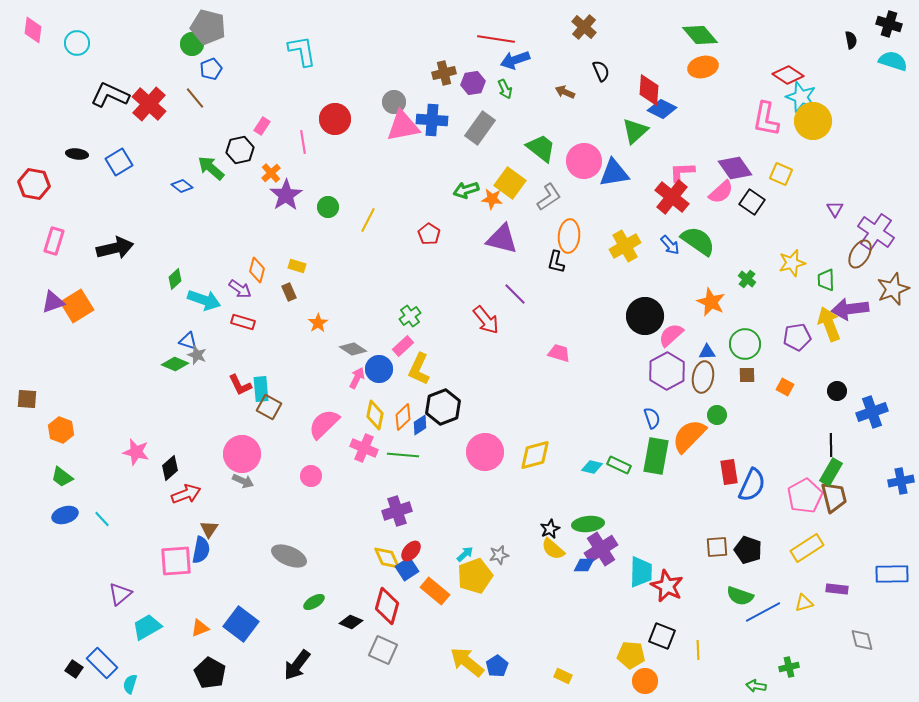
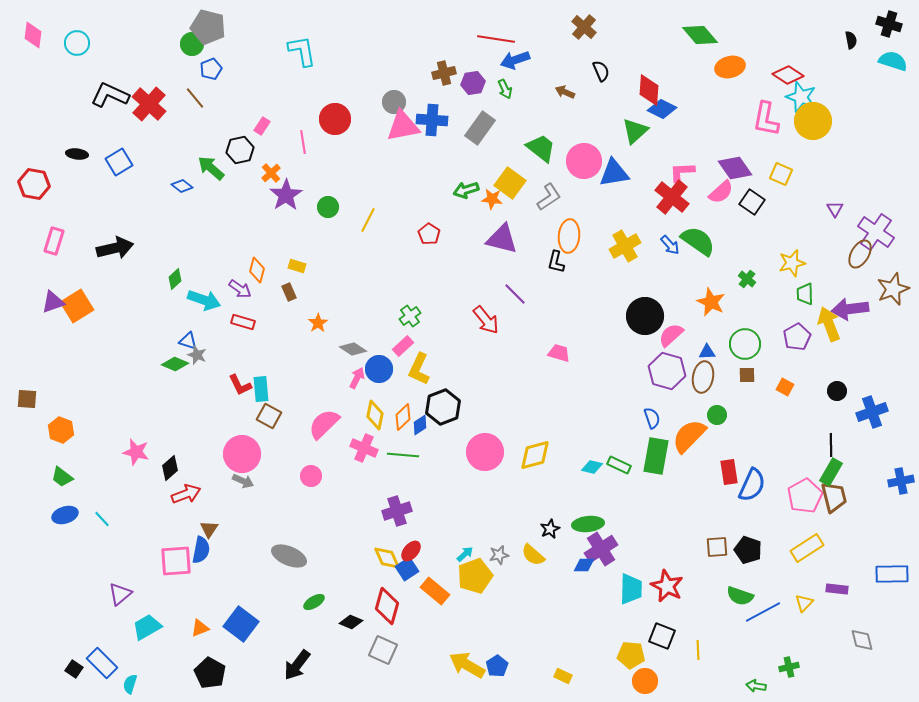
pink diamond at (33, 30): moved 5 px down
orange ellipse at (703, 67): moved 27 px right
green trapezoid at (826, 280): moved 21 px left, 14 px down
purple pentagon at (797, 337): rotated 20 degrees counterclockwise
purple hexagon at (667, 371): rotated 15 degrees counterclockwise
brown square at (269, 407): moved 9 px down
yellow semicircle at (553, 549): moved 20 px left, 6 px down
cyan trapezoid at (641, 572): moved 10 px left, 17 px down
yellow triangle at (804, 603): rotated 30 degrees counterclockwise
yellow arrow at (467, 662): moved 3 px down; rotated 9 degrees counterclockwise
